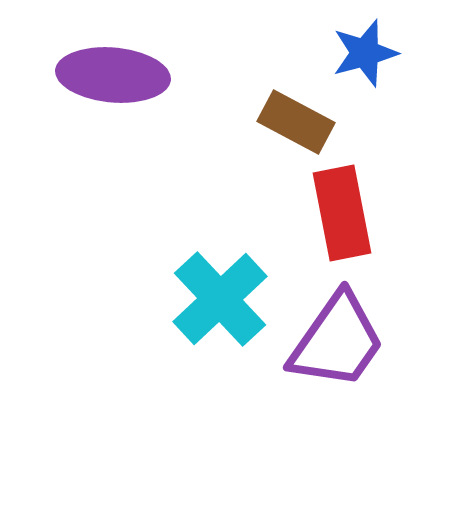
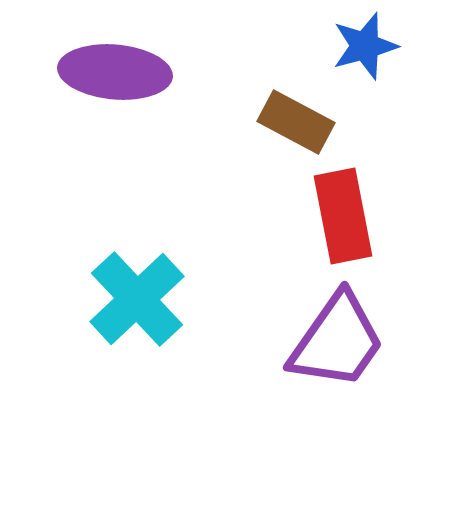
blue star: moved 7 px up
purple ellipse: moved 2 px right, 3 px up
red rectangle: moved 1 px right, 3 px down
cyan cross: moved 83 px left
